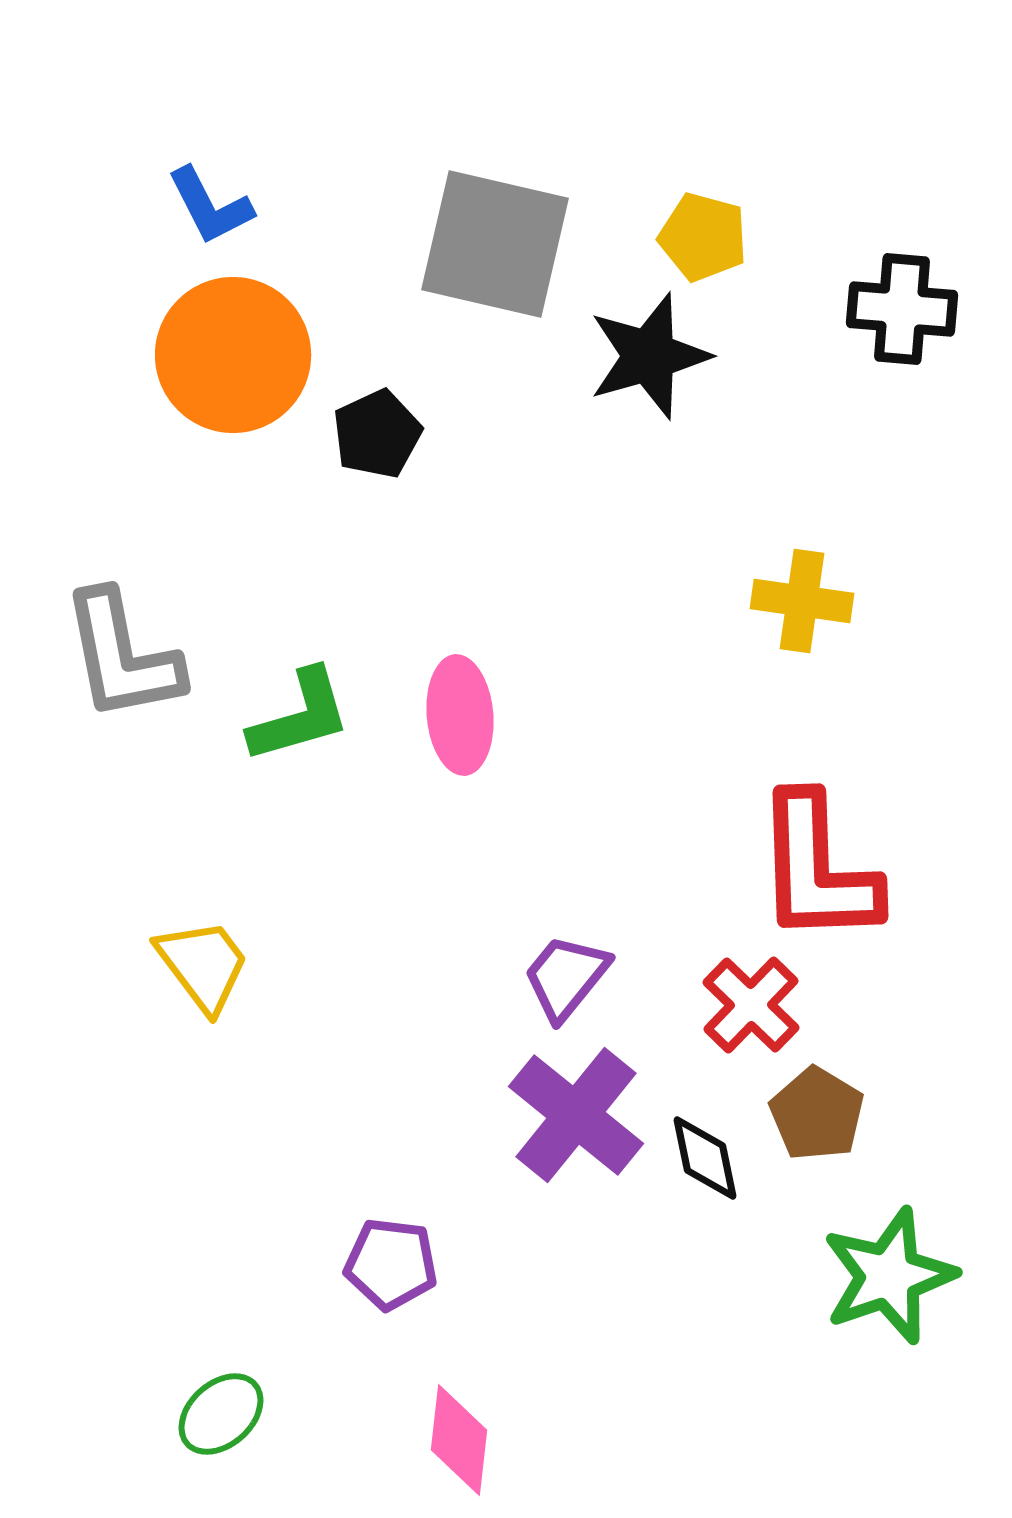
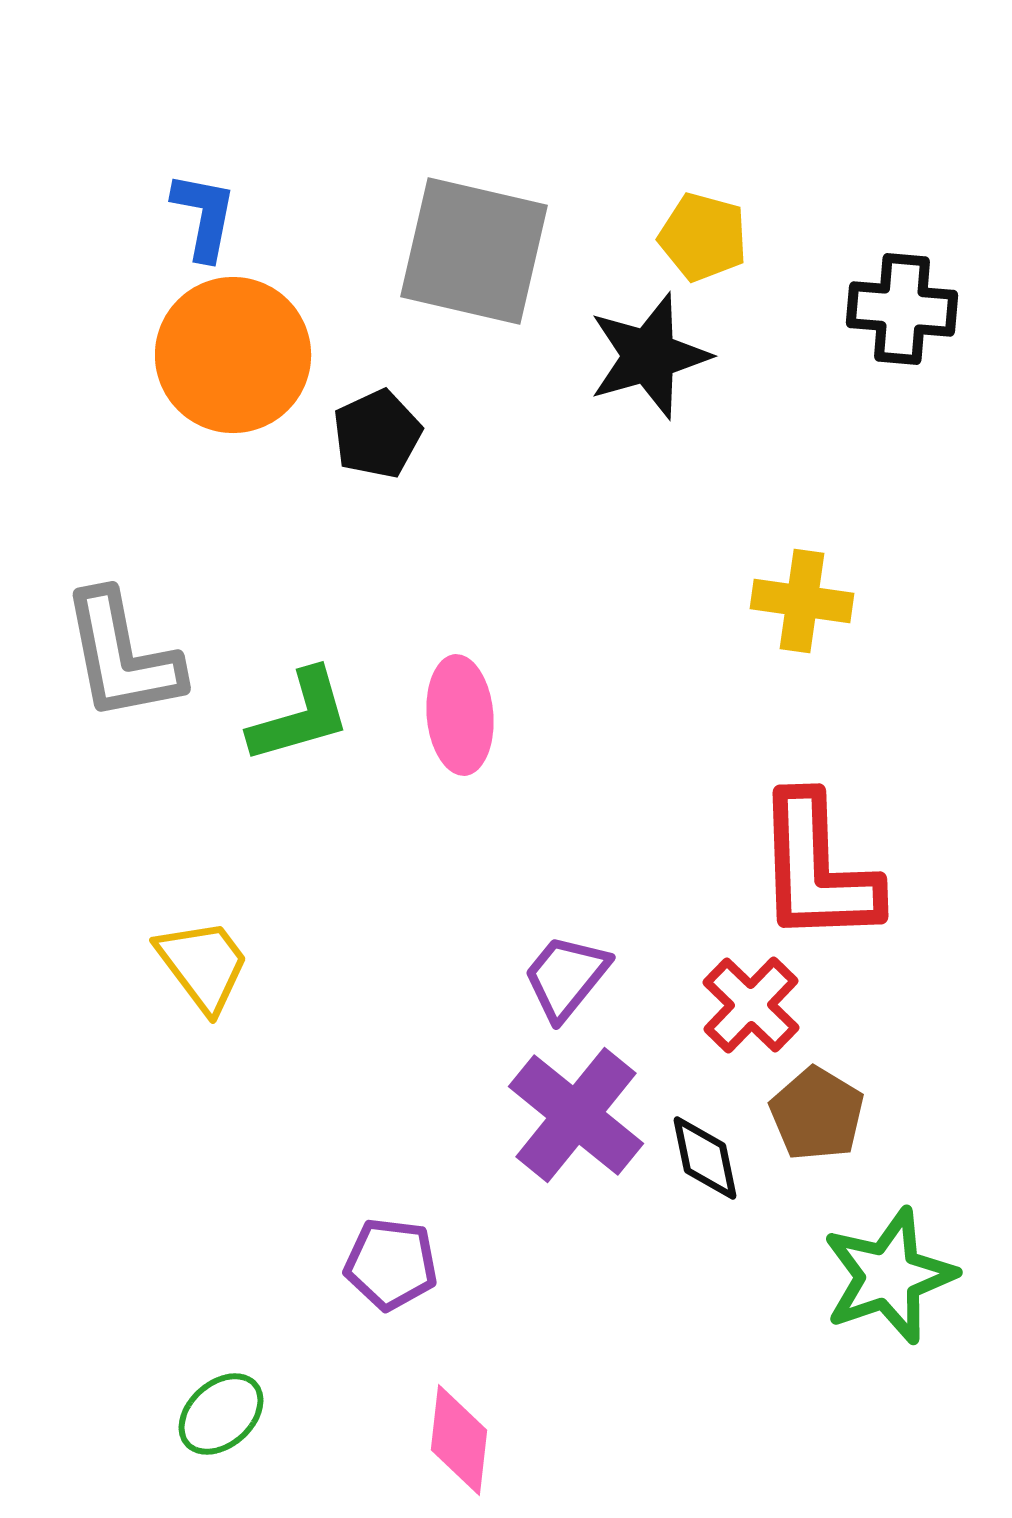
blue L-shape: moved 6 px left, 10 px down; rotated 142 degrees counterclockwise
gray square: moved 21 px left, 7 px down
